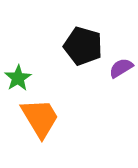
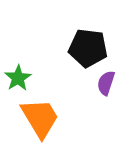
black pentagon: moved 5 px right, 2 px down; rotated 9 degrees counterclockwise
purple semicircle: moved 15 px left, 15 px down; rotated 40 degrees counterclockwise
